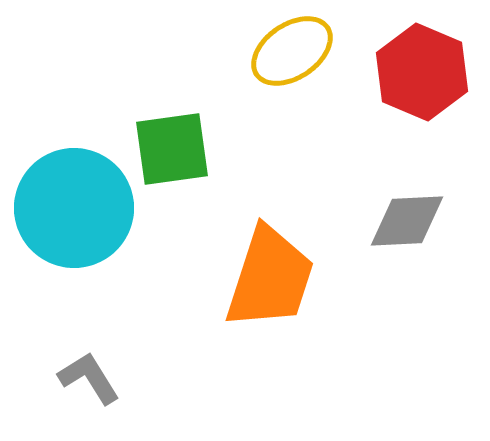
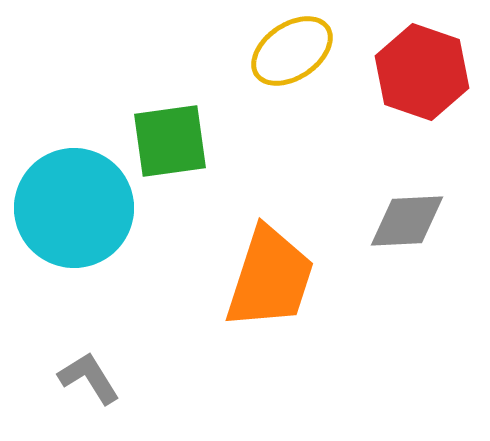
red hexagon: rotated 4 degrees counterclockwise
green square: moved 2 px left, 8 px up
